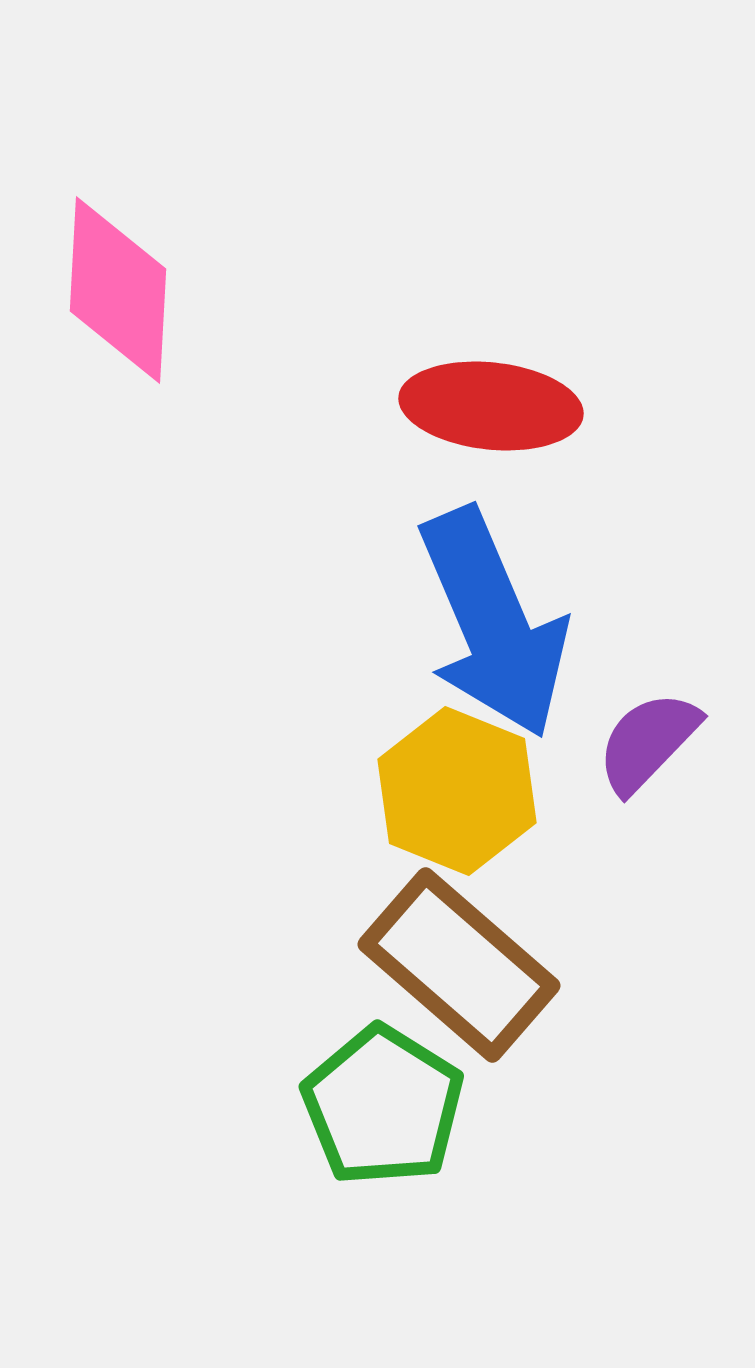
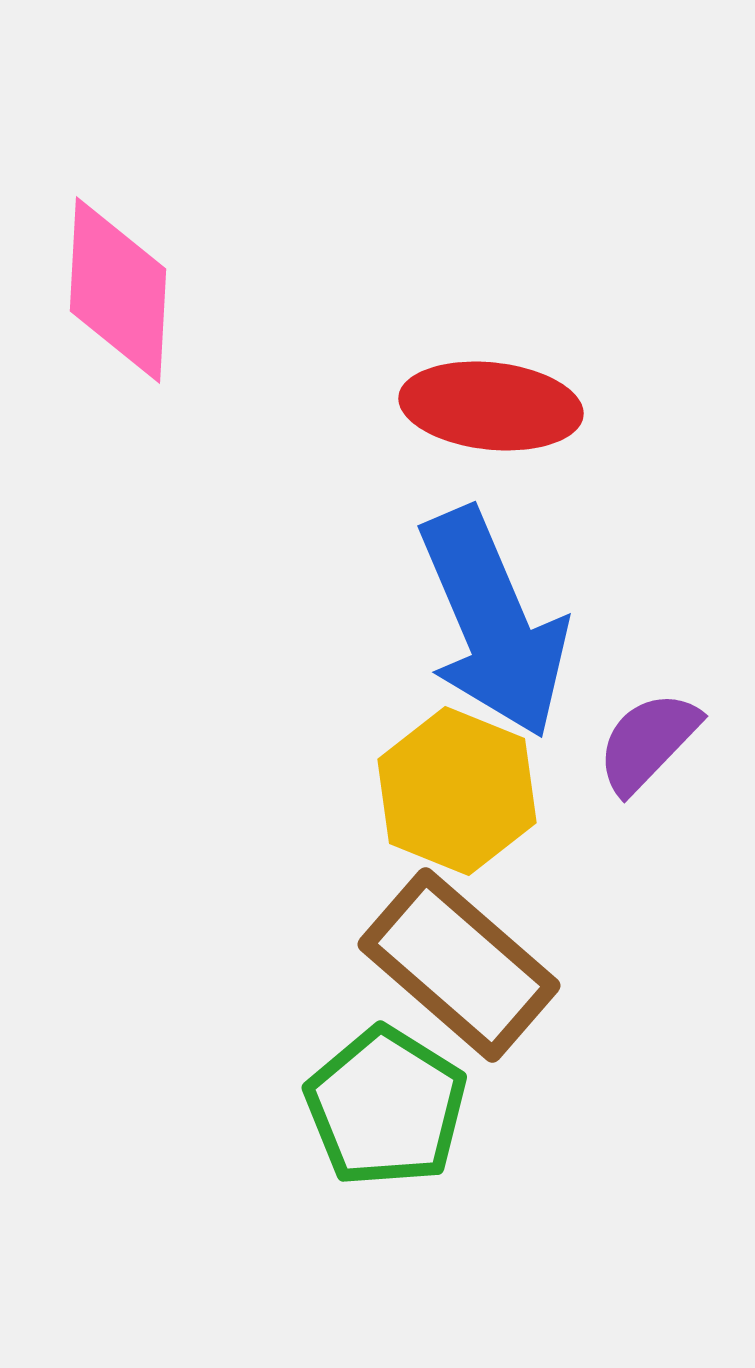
green pentagon: moved 3 px right, 1 px down
